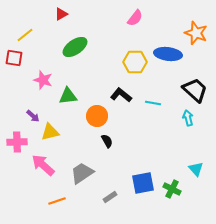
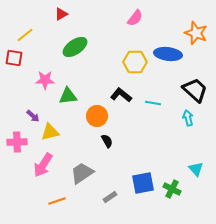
pink star: moved 2 px right; rotated 18 degrees counterclockwise
pink arrow: rotated 100 degrees counterclockwise
